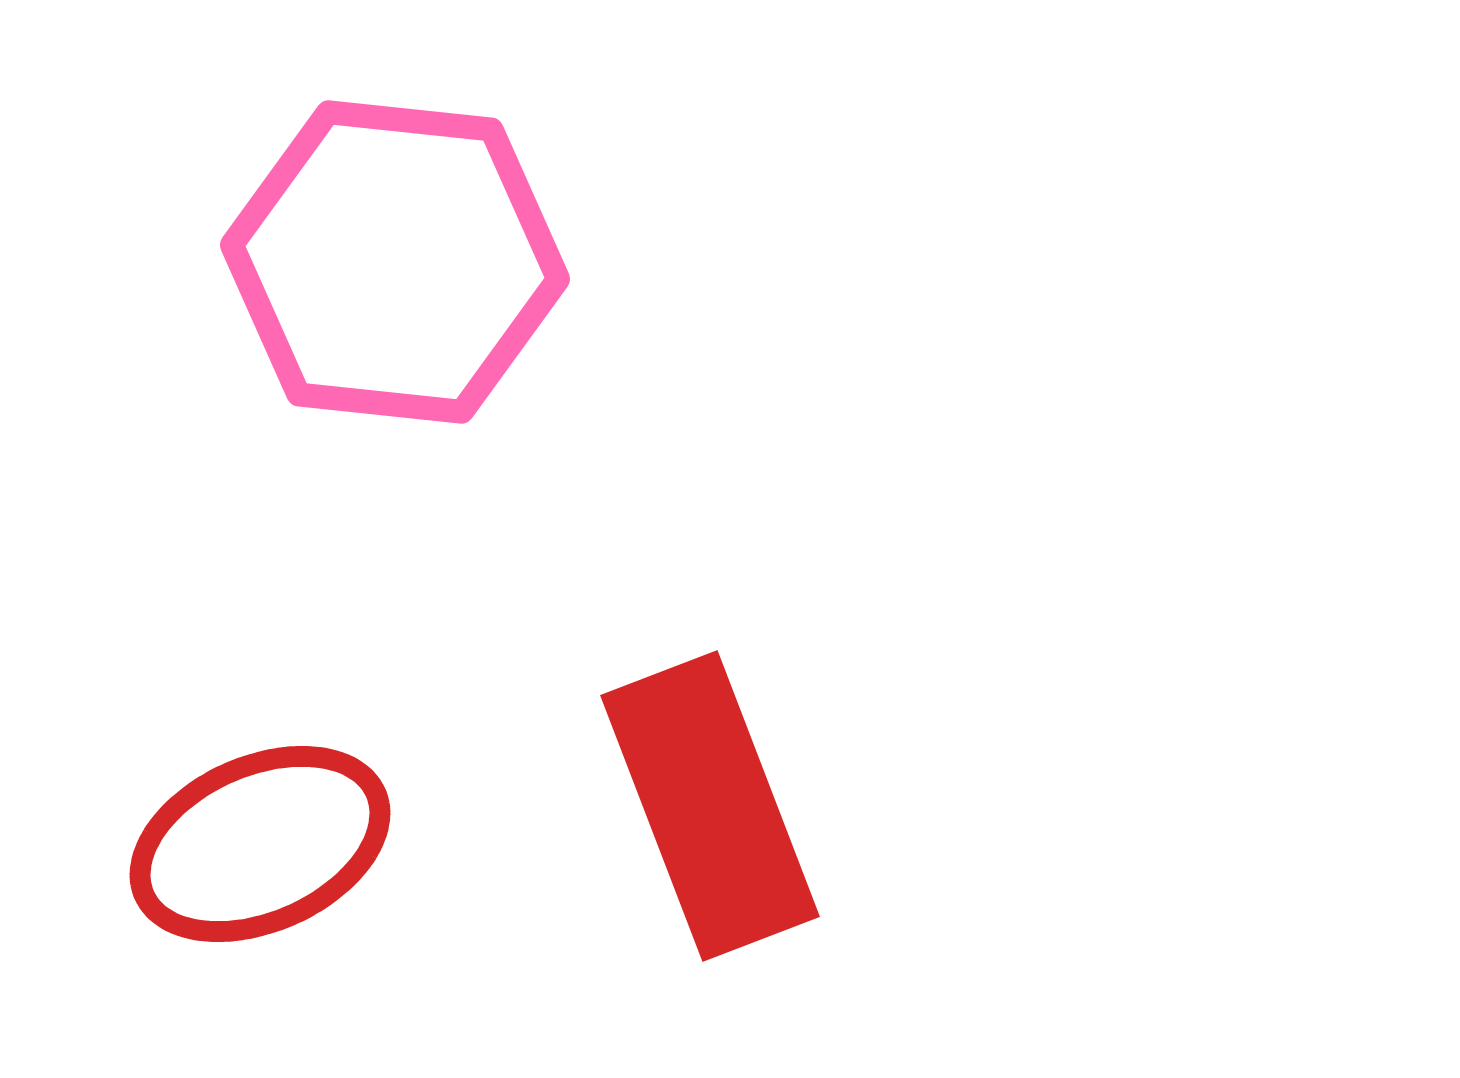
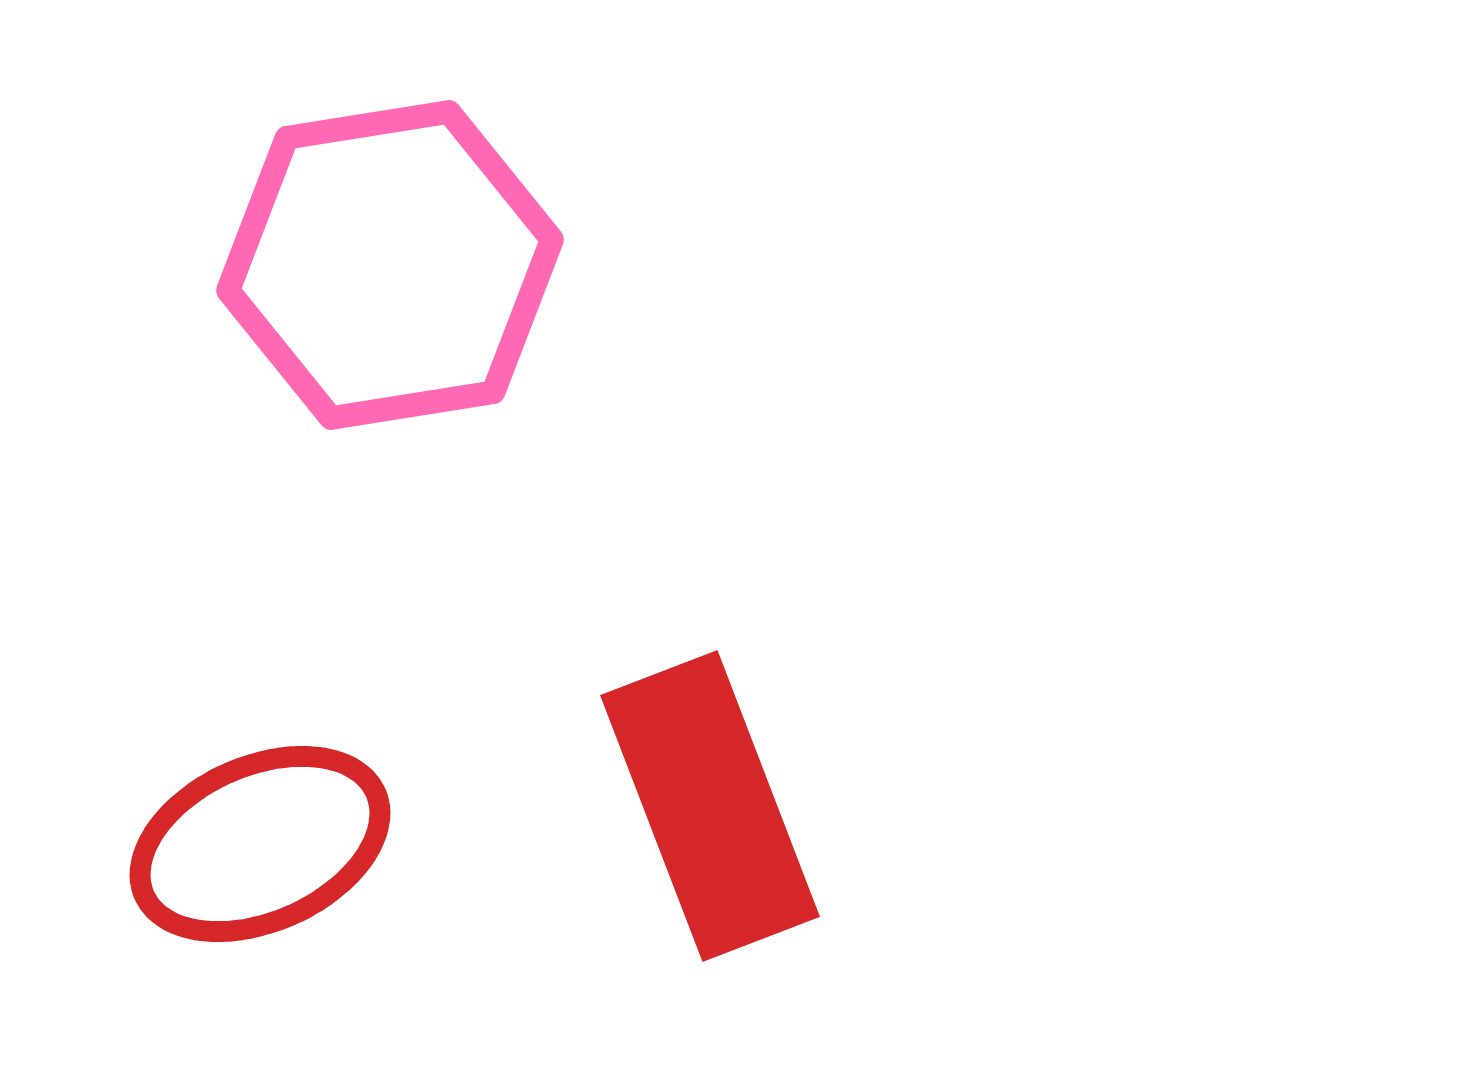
pink hexagon: moved 5 px left, 3 px down; rotated 15 degrees counterclockwise
